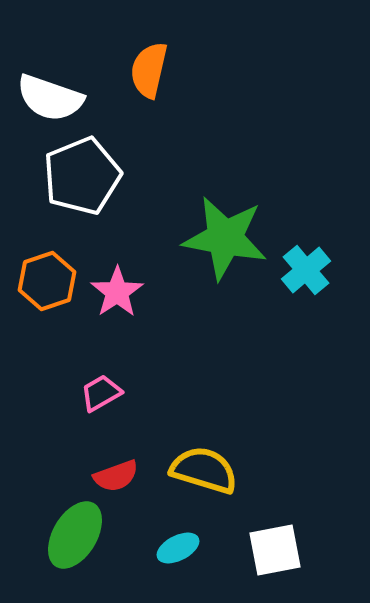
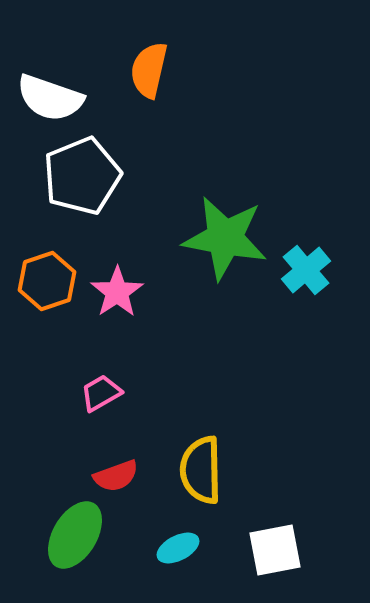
yellow semicircle: moved 3 px left; rotated 108 degrees counterclockwise
